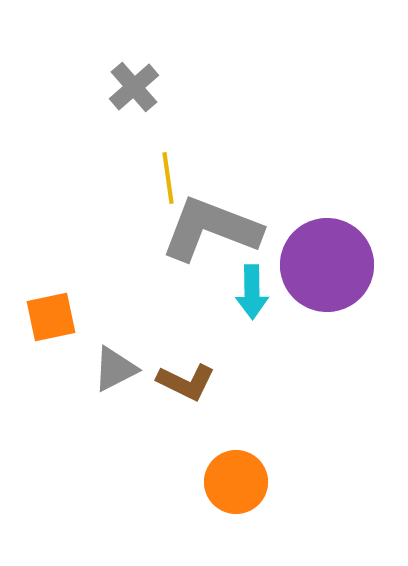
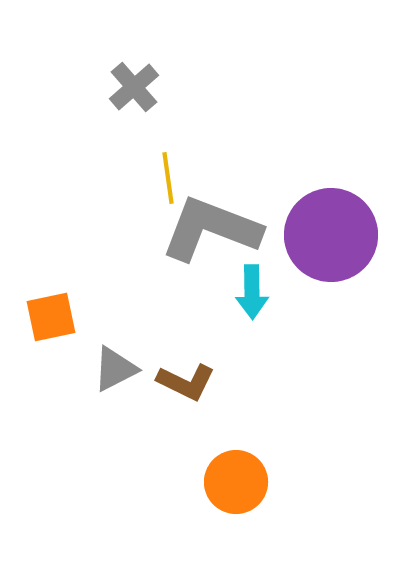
purple circle: moved 4 px right, 30 px up
